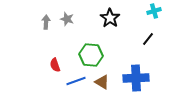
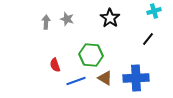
brown triangle: moved 3 px right, 4 px up
